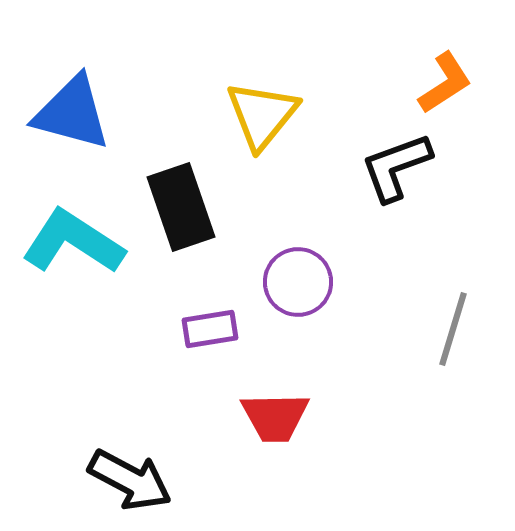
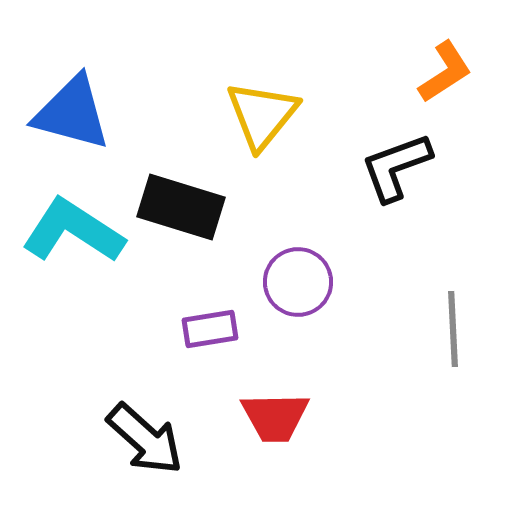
orange L-shape: moved 11 px up
black rectangle: rotated 54 degrees counterclockwise
cyan L-shape: moved 11 px up
gray line: rotated 20 degrees counterclockwise
black arrow: moved 15 px right, 41 px up; rotated 14 degrees clockwise
